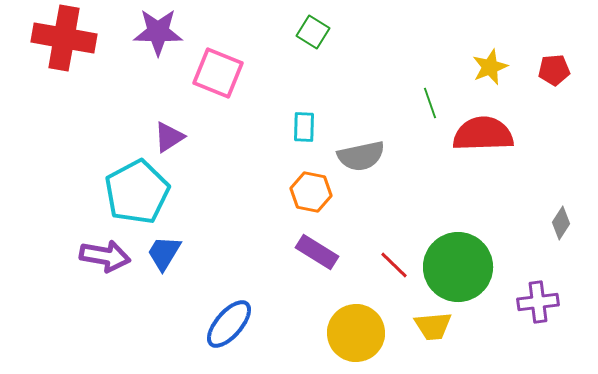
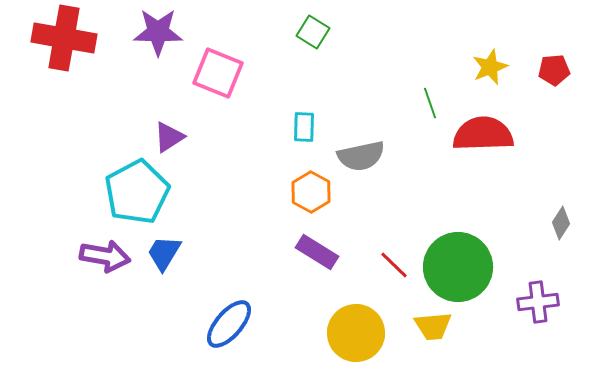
orange hexagon: rotated 18 degrees clockwise
